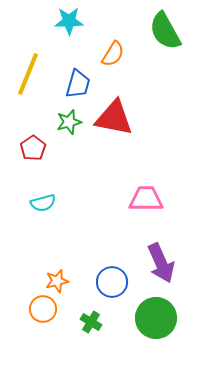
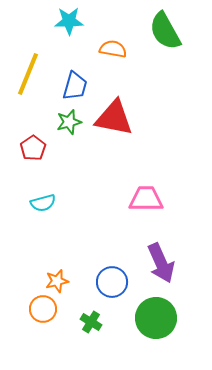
orange semicircle: moved 5 px up; rotated 112 degrees counterclockwise
blue trapezoid: moved 3 px left, 2 px down
